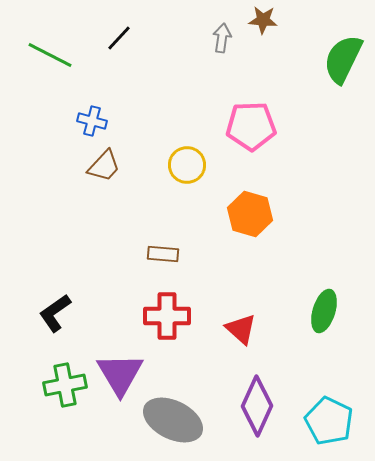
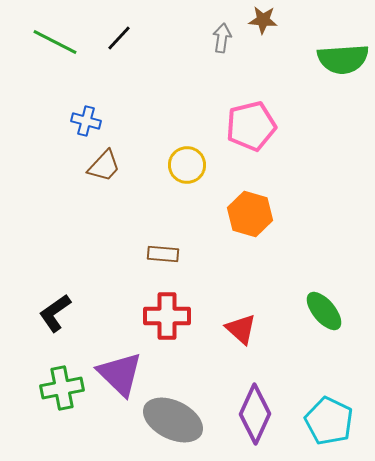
green line: moved 5 px right, 13 px up
green semicircle: rotated 120 degrees counterclockwise
blue cross: moved 6 px left
pink pentagon: rotated 12 degrees counterclockwise
green ellipse: rotated 57 degrees counterclockwise
purple triangle: rotated 15 degrees counterclockwise
green cross: moved 3 px left, 3 px down
purple diamond: moved 2 px left, 8 px down
